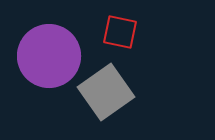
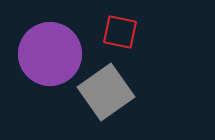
purple circle: moved 1 px right, 2 px up
